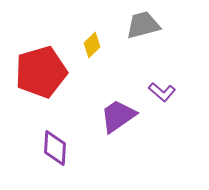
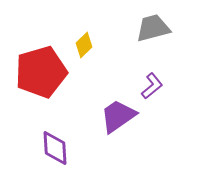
gray trapezoid: moved 10 px right, 3 px down
yellow diamond: moved 8 px left
purple L-shape: moved 10 px left, 6 px up; rotated 80 degrees counterclockwise
purple diamond: rotated 6 degrees counterclockwise
